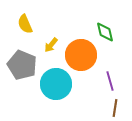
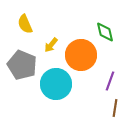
purple line: rotated 36 degrees clockwise
